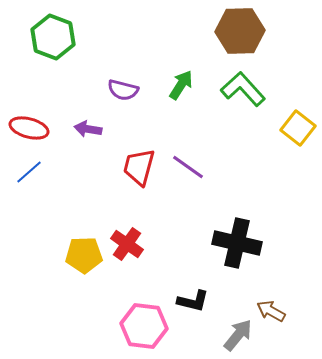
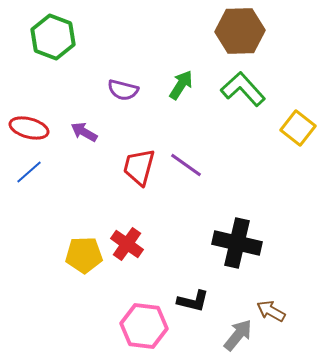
purple arrow: moved 4 px left, 3 px down; rotated 20 degrees clockwise
purple line: moved 2 px left, 2 px up
